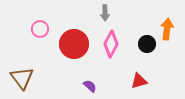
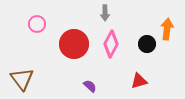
pink circle: moved 3 px left, 5 px up
brown triangle: moved 1 px down
